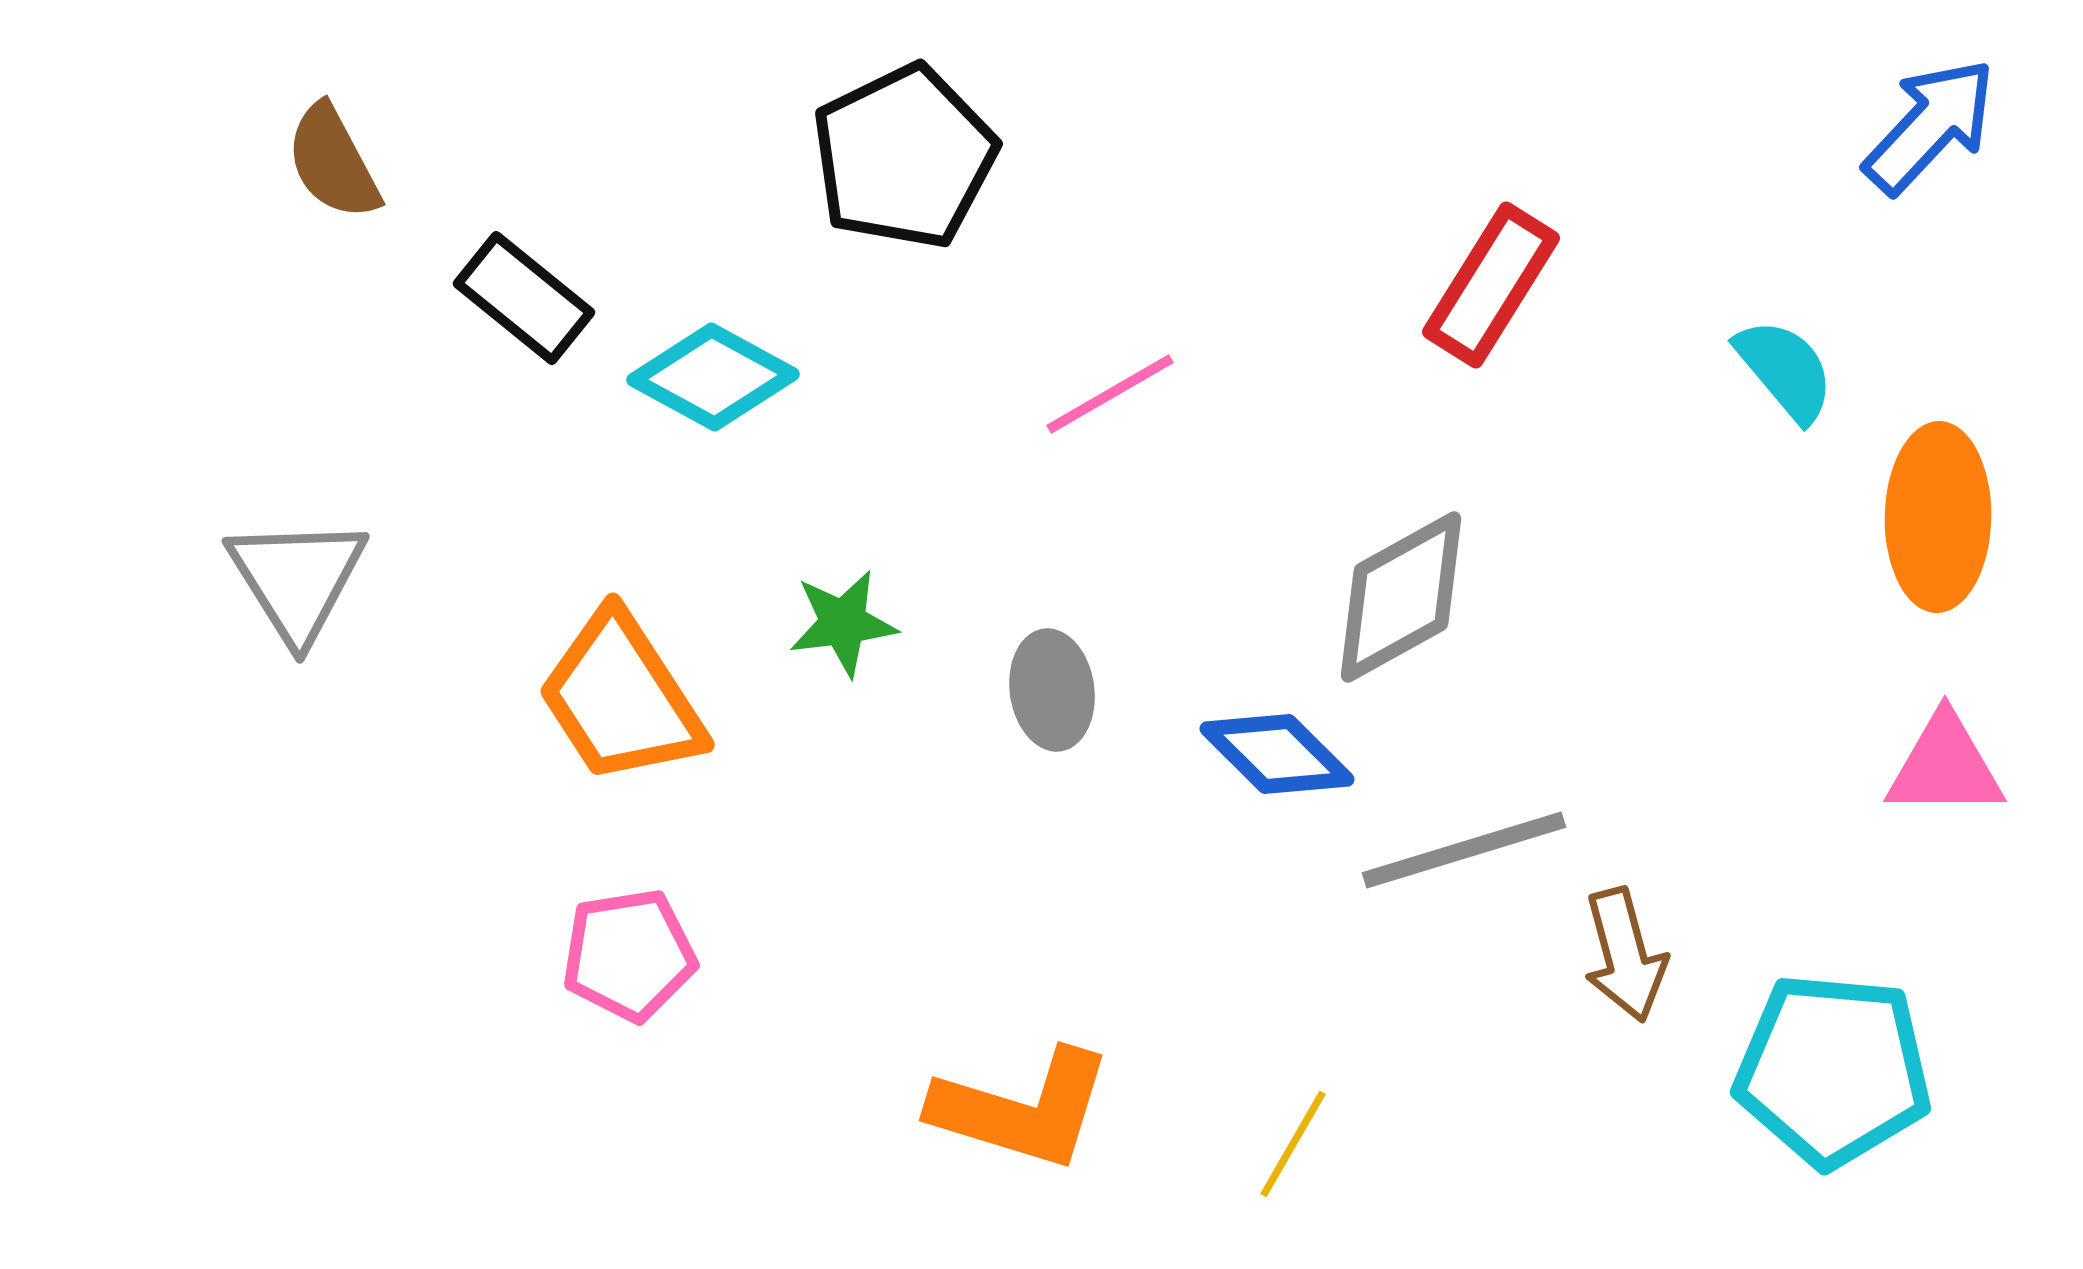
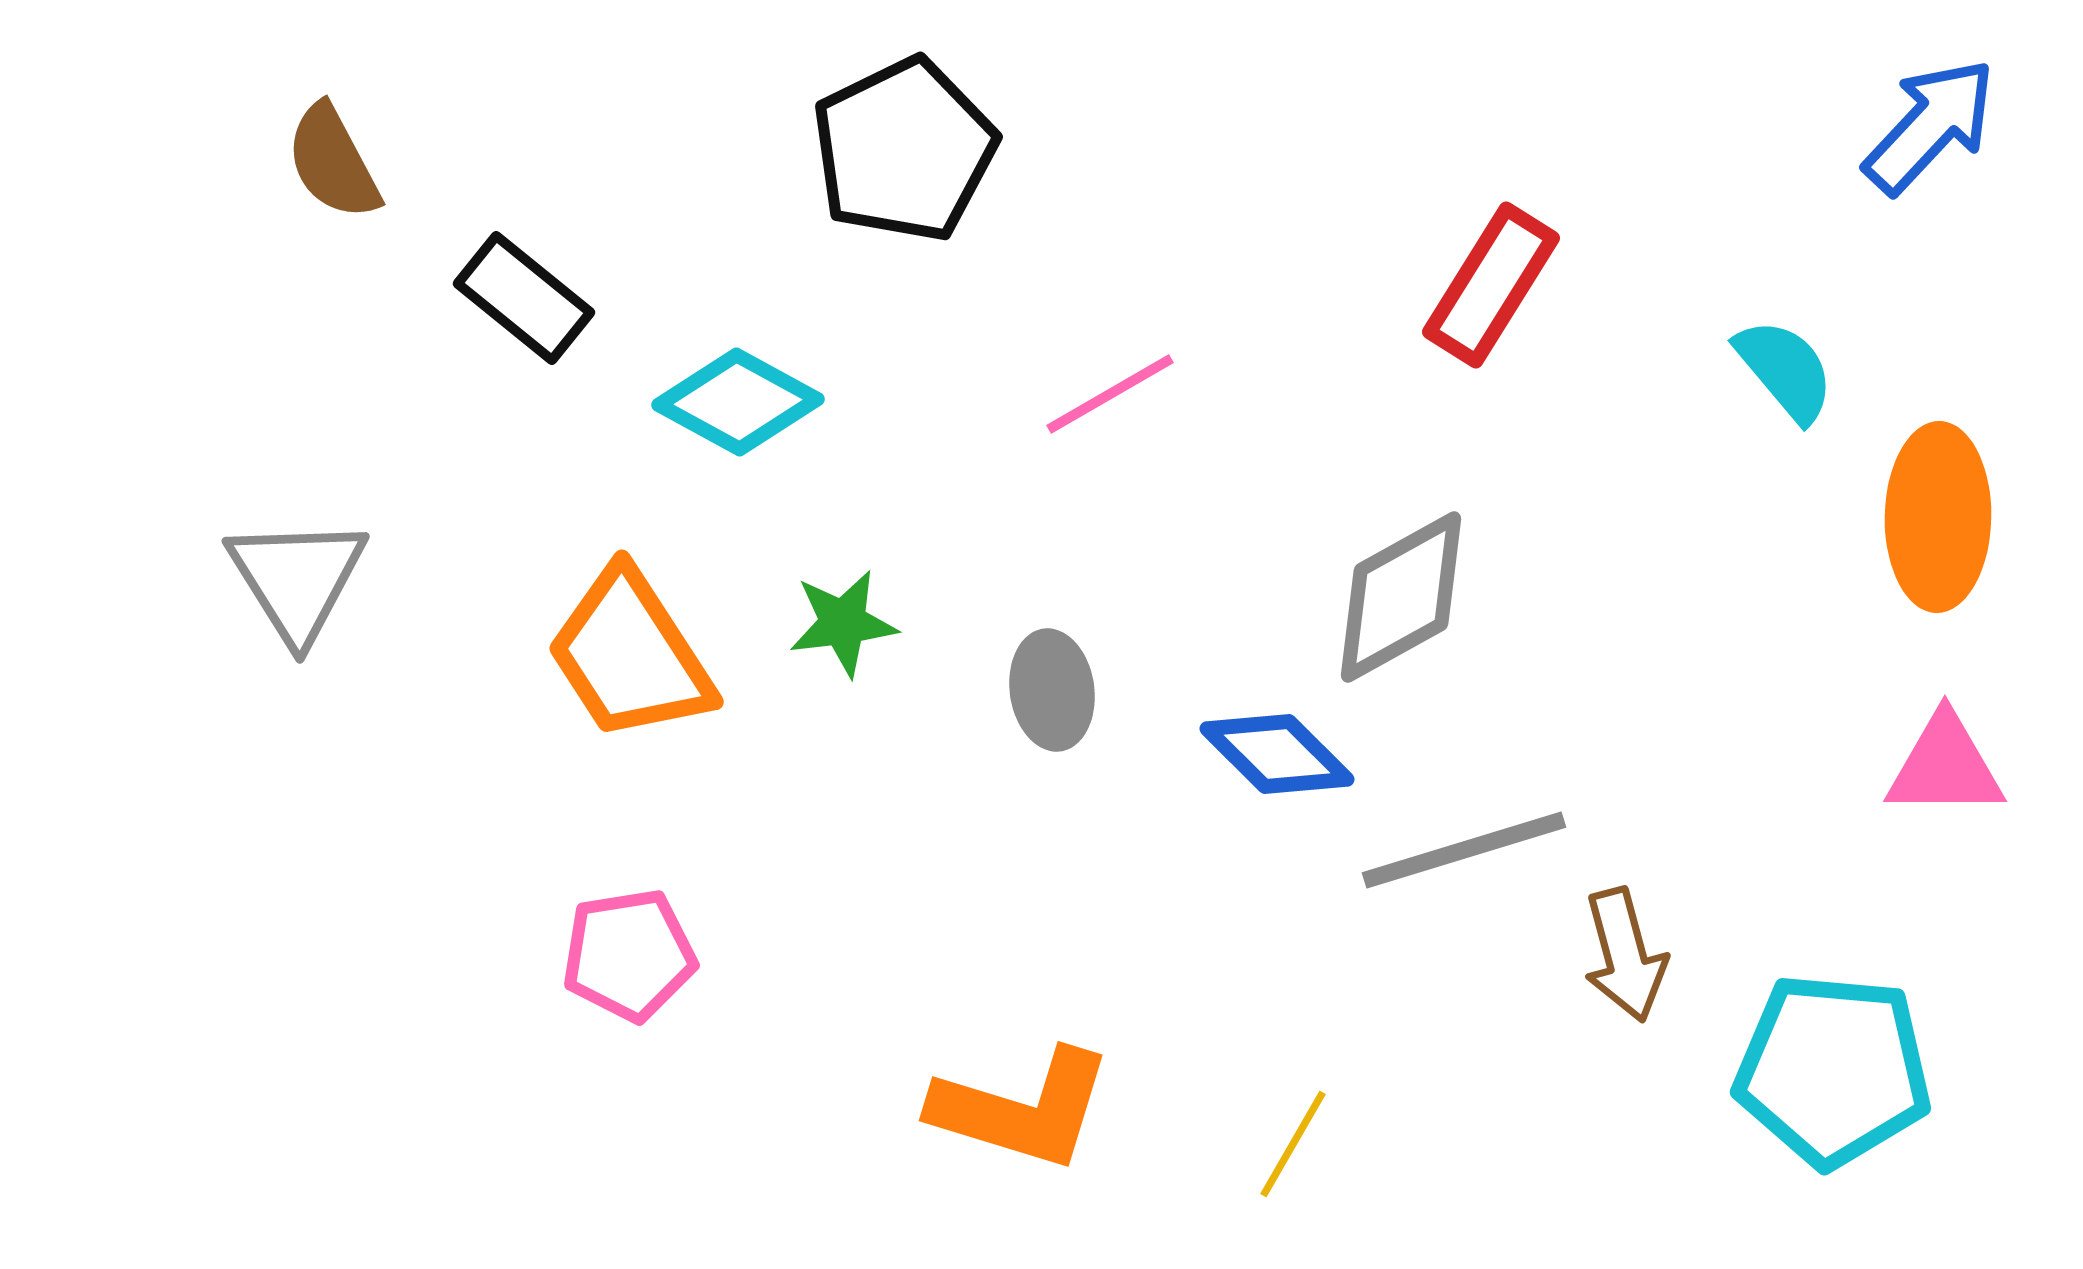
black pentagon: moved 7 px up
cyan diamond: moved 25 px right, 25 px down
orange trapezoid: moved 9 px right, 43 px up
